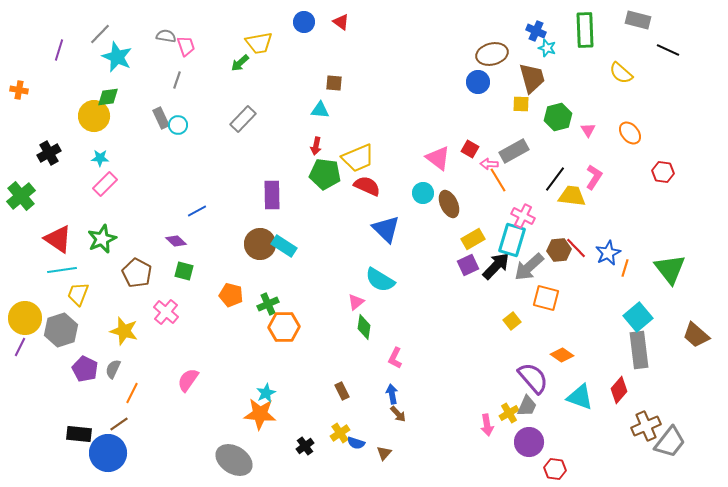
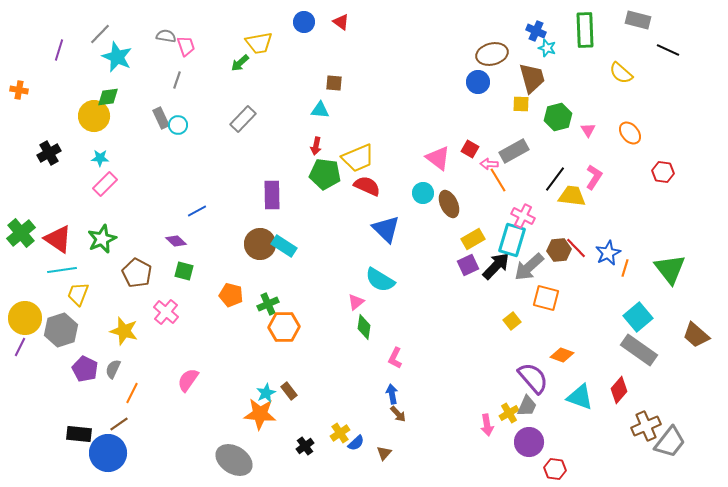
green cross at (21, 196): moved 37 px down
gray rectangle at (639, 350): rotated 48 degrees counterclockwise
orange diamond at (562, 355): rotated 15 degrees counterclockwise
brown rectangle at (342, 391): moved 53 px left; rotated 12 degrees counterclockwise
blue semicircle at (356, 443): rotated 60 degrees counterclockwise
